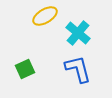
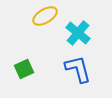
green square: moved 1 px left
